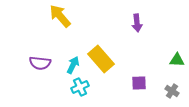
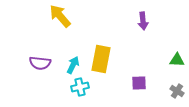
purple arrow: moved 6 px right, 2 px up
yellow rectangle: rotated 52 degrees clockwise
cyan cross: rotated 12 degrees clockwise
gray cross: moved 5 px right
